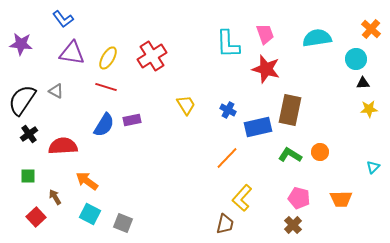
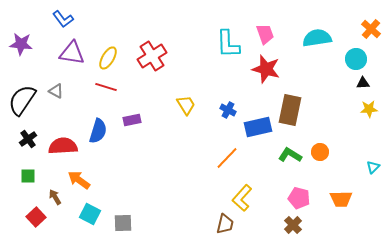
blue semicircle: moved 6 px left, 6 px down; rotated 15 degrees counterclockwise
black cross: moved 1 px left, 5 px down
orange arrow: moved 8 px left, 1 px up
gray square: rotated 24 degrees counterclockwise
